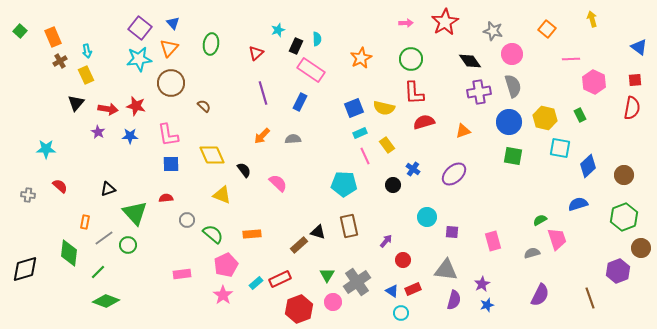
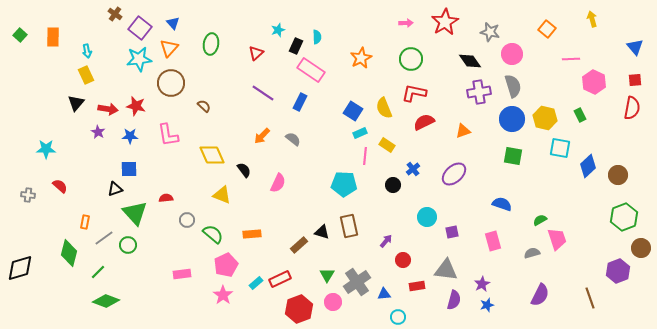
green square at (20, 31): moved 4 px down
gray star at (493, 31): moved 3 px left, 1 px down
orange rectangle at (53, 37): rotated 24 degrees clockwise
cyan semicircle at (317, 39): moved 2 px up
blue triangle at (639, 47): moved 4 px left; rotated 12 degrees clockwise
brown cross at (60, 61): moved 55 px right, 47 px up; rotated 24 degrees counterclockwise
purple line at (263, 93): rotated 40 degrees counterclockwise
red L-shape at (414, 93): rotated 105 degrees clockwise
blue square at (354, 108): moved 1 px left, 3 px down; rotated 36 degrees counterclockwise
yellow semicircle at (384, 108): rotated 55 degrees clockwise
red semicircle at (424, 122): rotated 10 degrees counterclockwise
blue circle at (509, 122): moved 3 px right, 3 px up
gray semicircle at (293, 139): rotated 42 degrees clockwise
yellow rectangle at (387, 145): rotated 21 degrees counterclockwise
pink line at (365, 156): rotated 30 degrees clockwise
blue square at (171, 164): moved 42 px left, 5 px down
blue cross at (413, 169): rotated 16 degrees clockwise
brown circle at (624, 175): moved 6 px left
pink semicircle at (278, 183): rotated 72 degrees clockwise
black triangle at (108, 189): moved 7 px right
blue semicircle at (578, 204): moved 76 px left; rotated 36 degrees clockwise
black triangle at (318, 232): moved 4 px right
purple square at (452, 232): rotated 16 degrees counterclockwise
green diamond at (69, 253): rotated 8 degrees clockwise
black diamond at (25, 269): moved 5 px left, 1 px up
red rectangle at (413, 289): moved 4 px right, 3 px up; rotated 14 degrees clockwise
blue triangle at (392, 291): moved 8 px left, 3 px down; rotated 40 degrees counterclockwise
cyan circle at (401, 313): moved 3 px left, 4 px down
